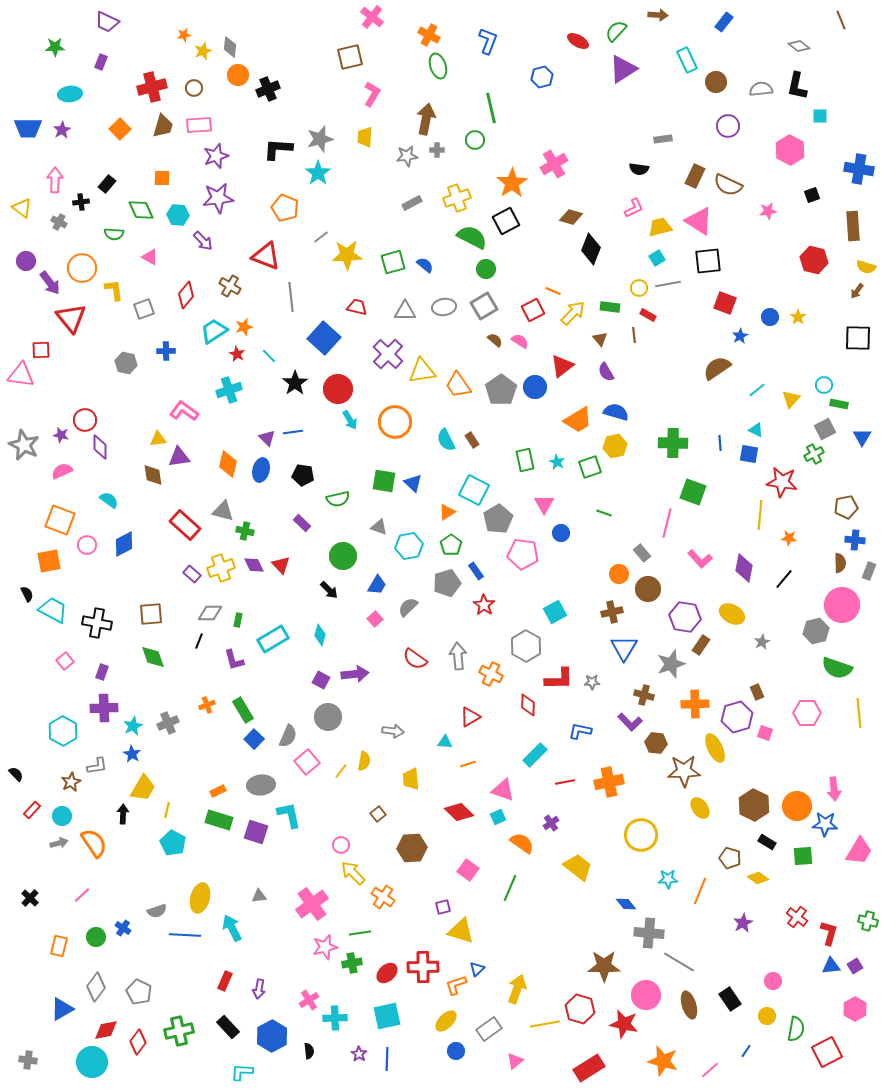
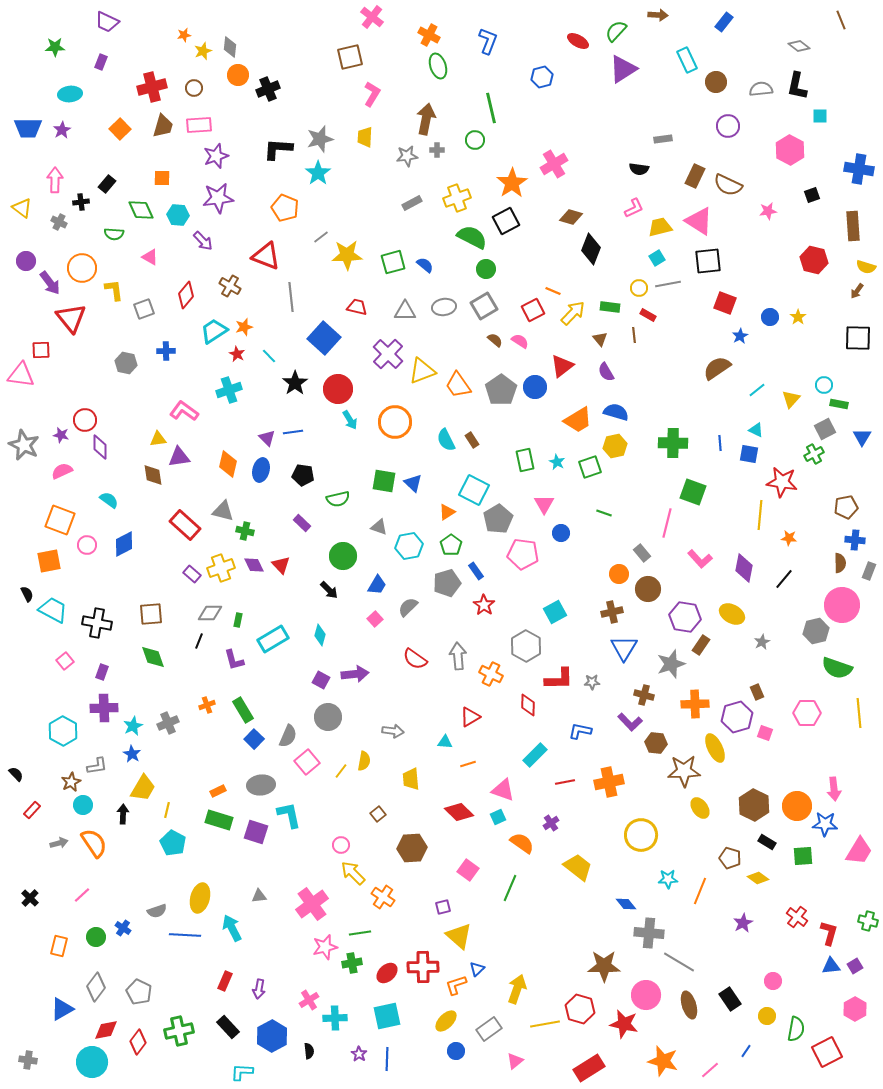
yellow triangle at (422, 371): rotated 12 degrees counterclockwise
cyan circle at (62, 816): moved 21 px right, 11 px up
yellow triangle at (461, 931): moved 2 px left, 5 px down; rotated 24 degrees clockwise
